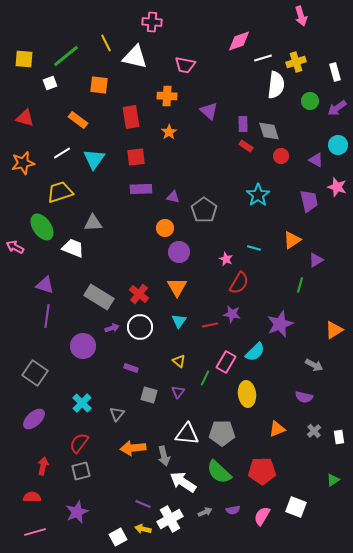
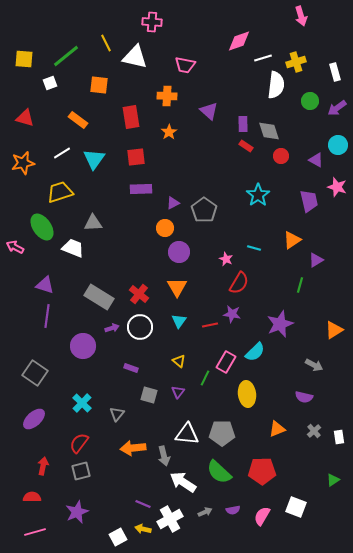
purple triangle at (173, 197): moved 6 px down; rotated 40 degrees counterclockwise
